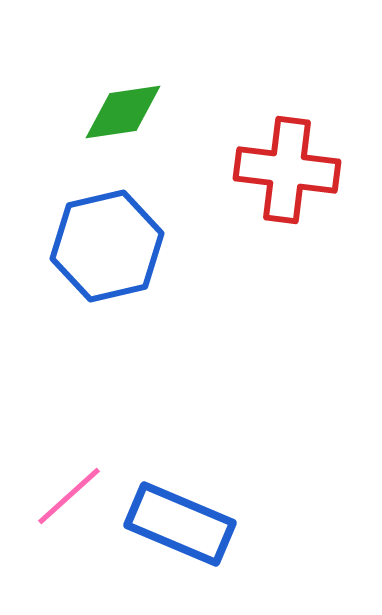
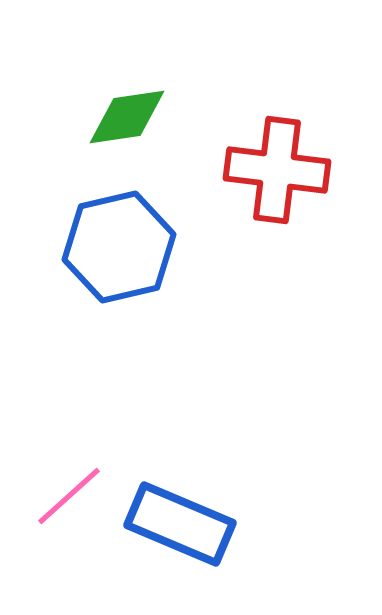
green diamond: moved 4 px right, 5 px down
red cross: moved 10 px left
blue hexagon: moved 12 px right, 1 px down
